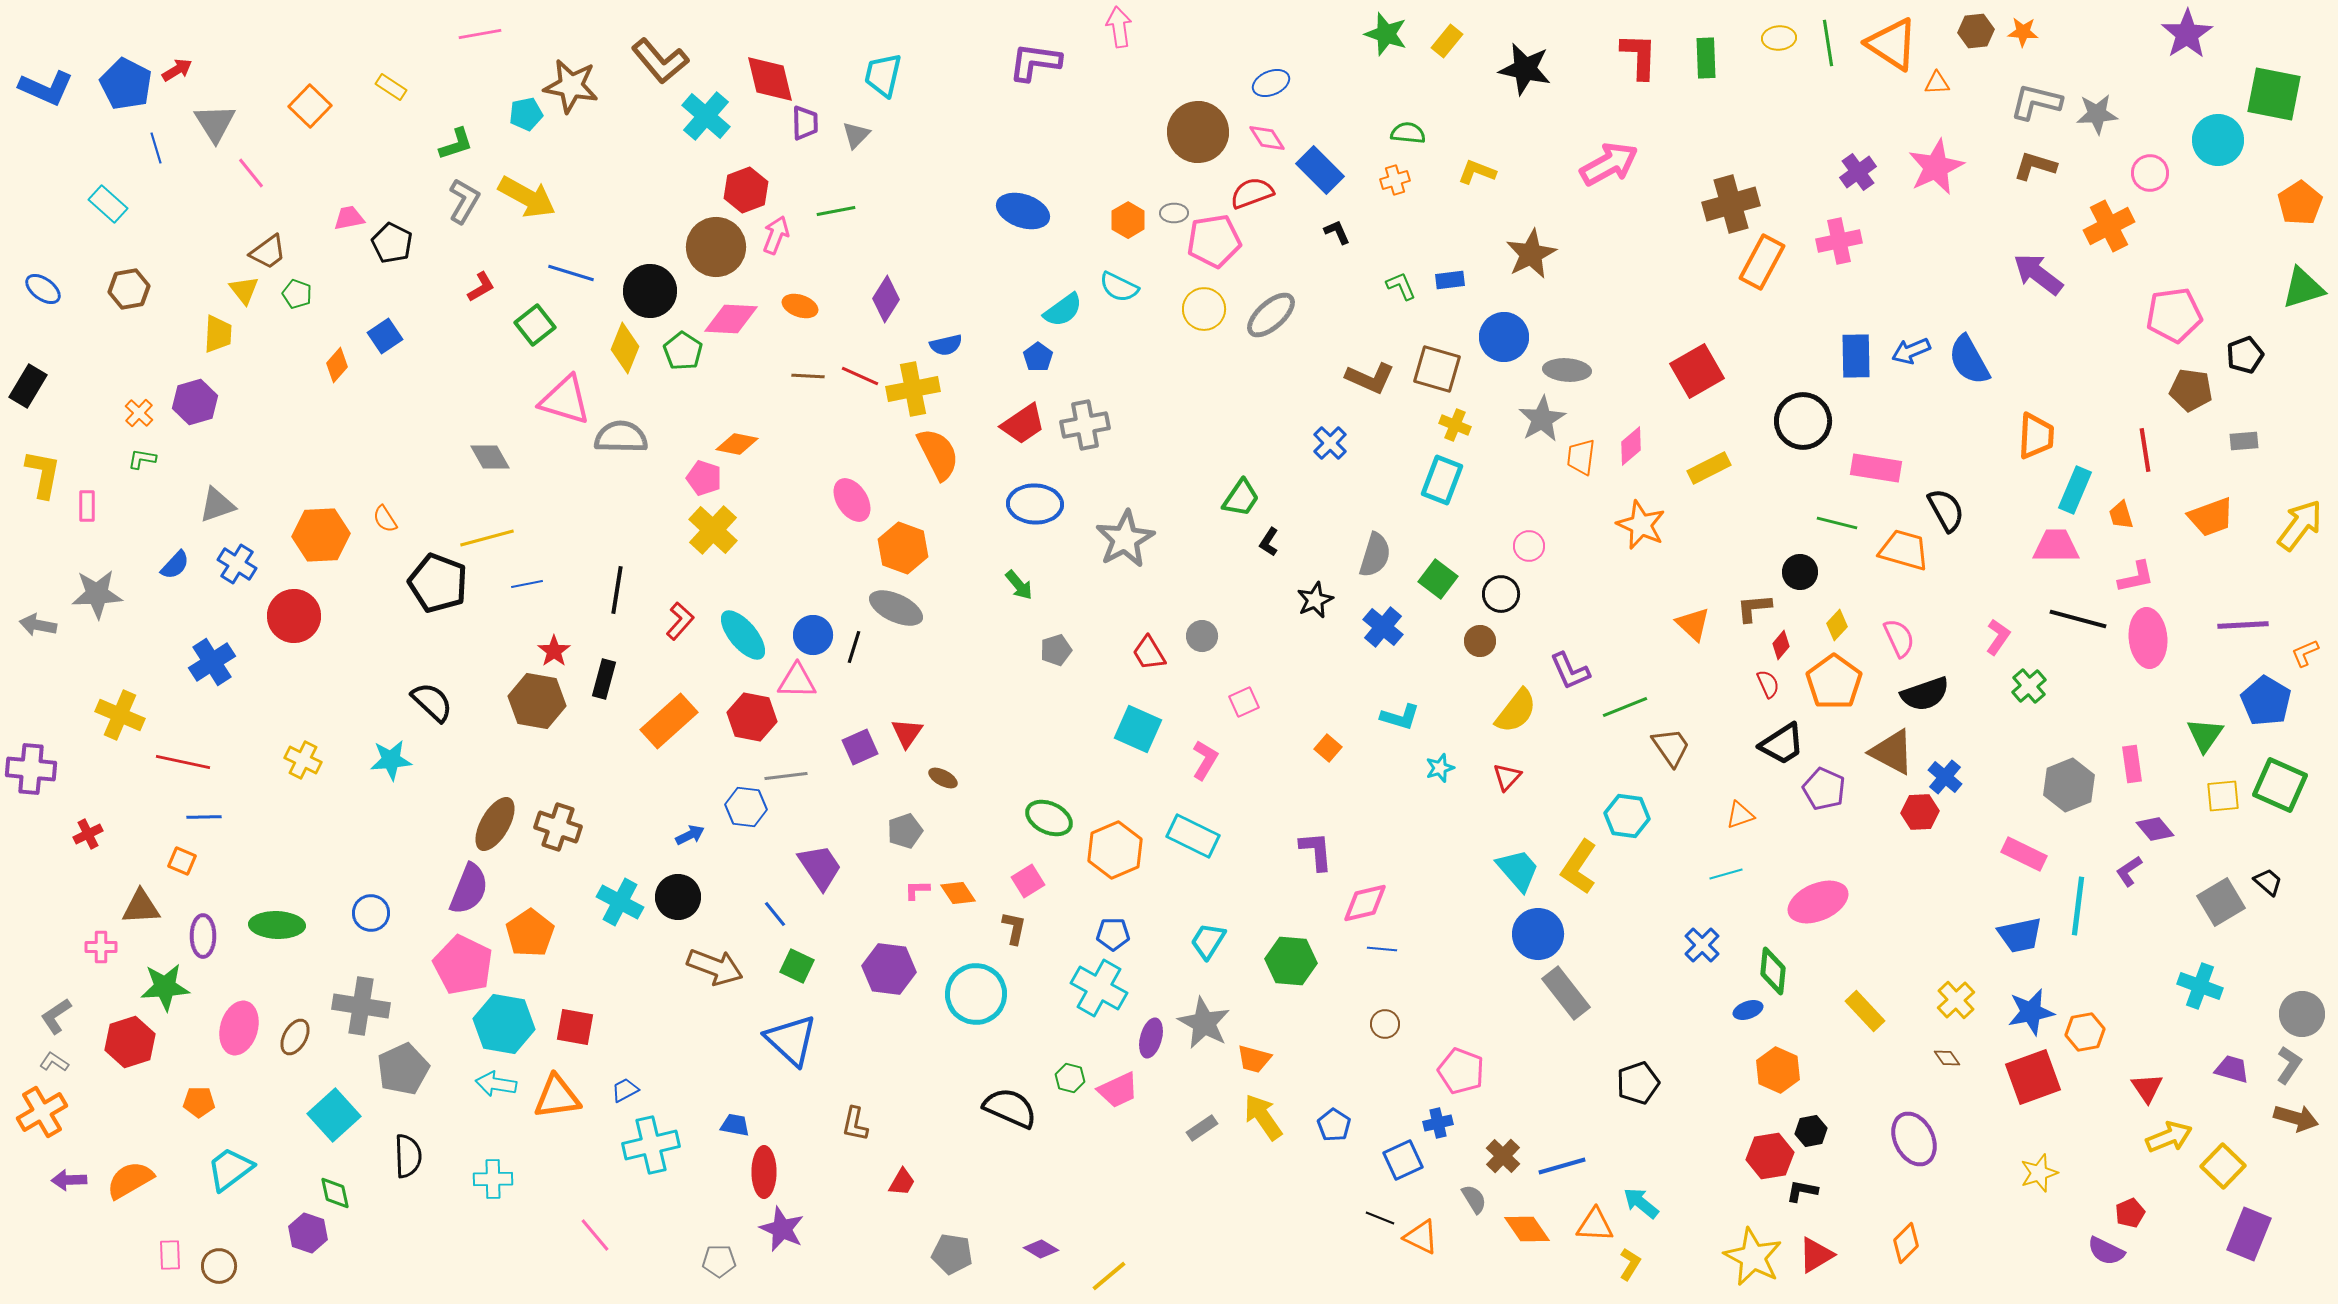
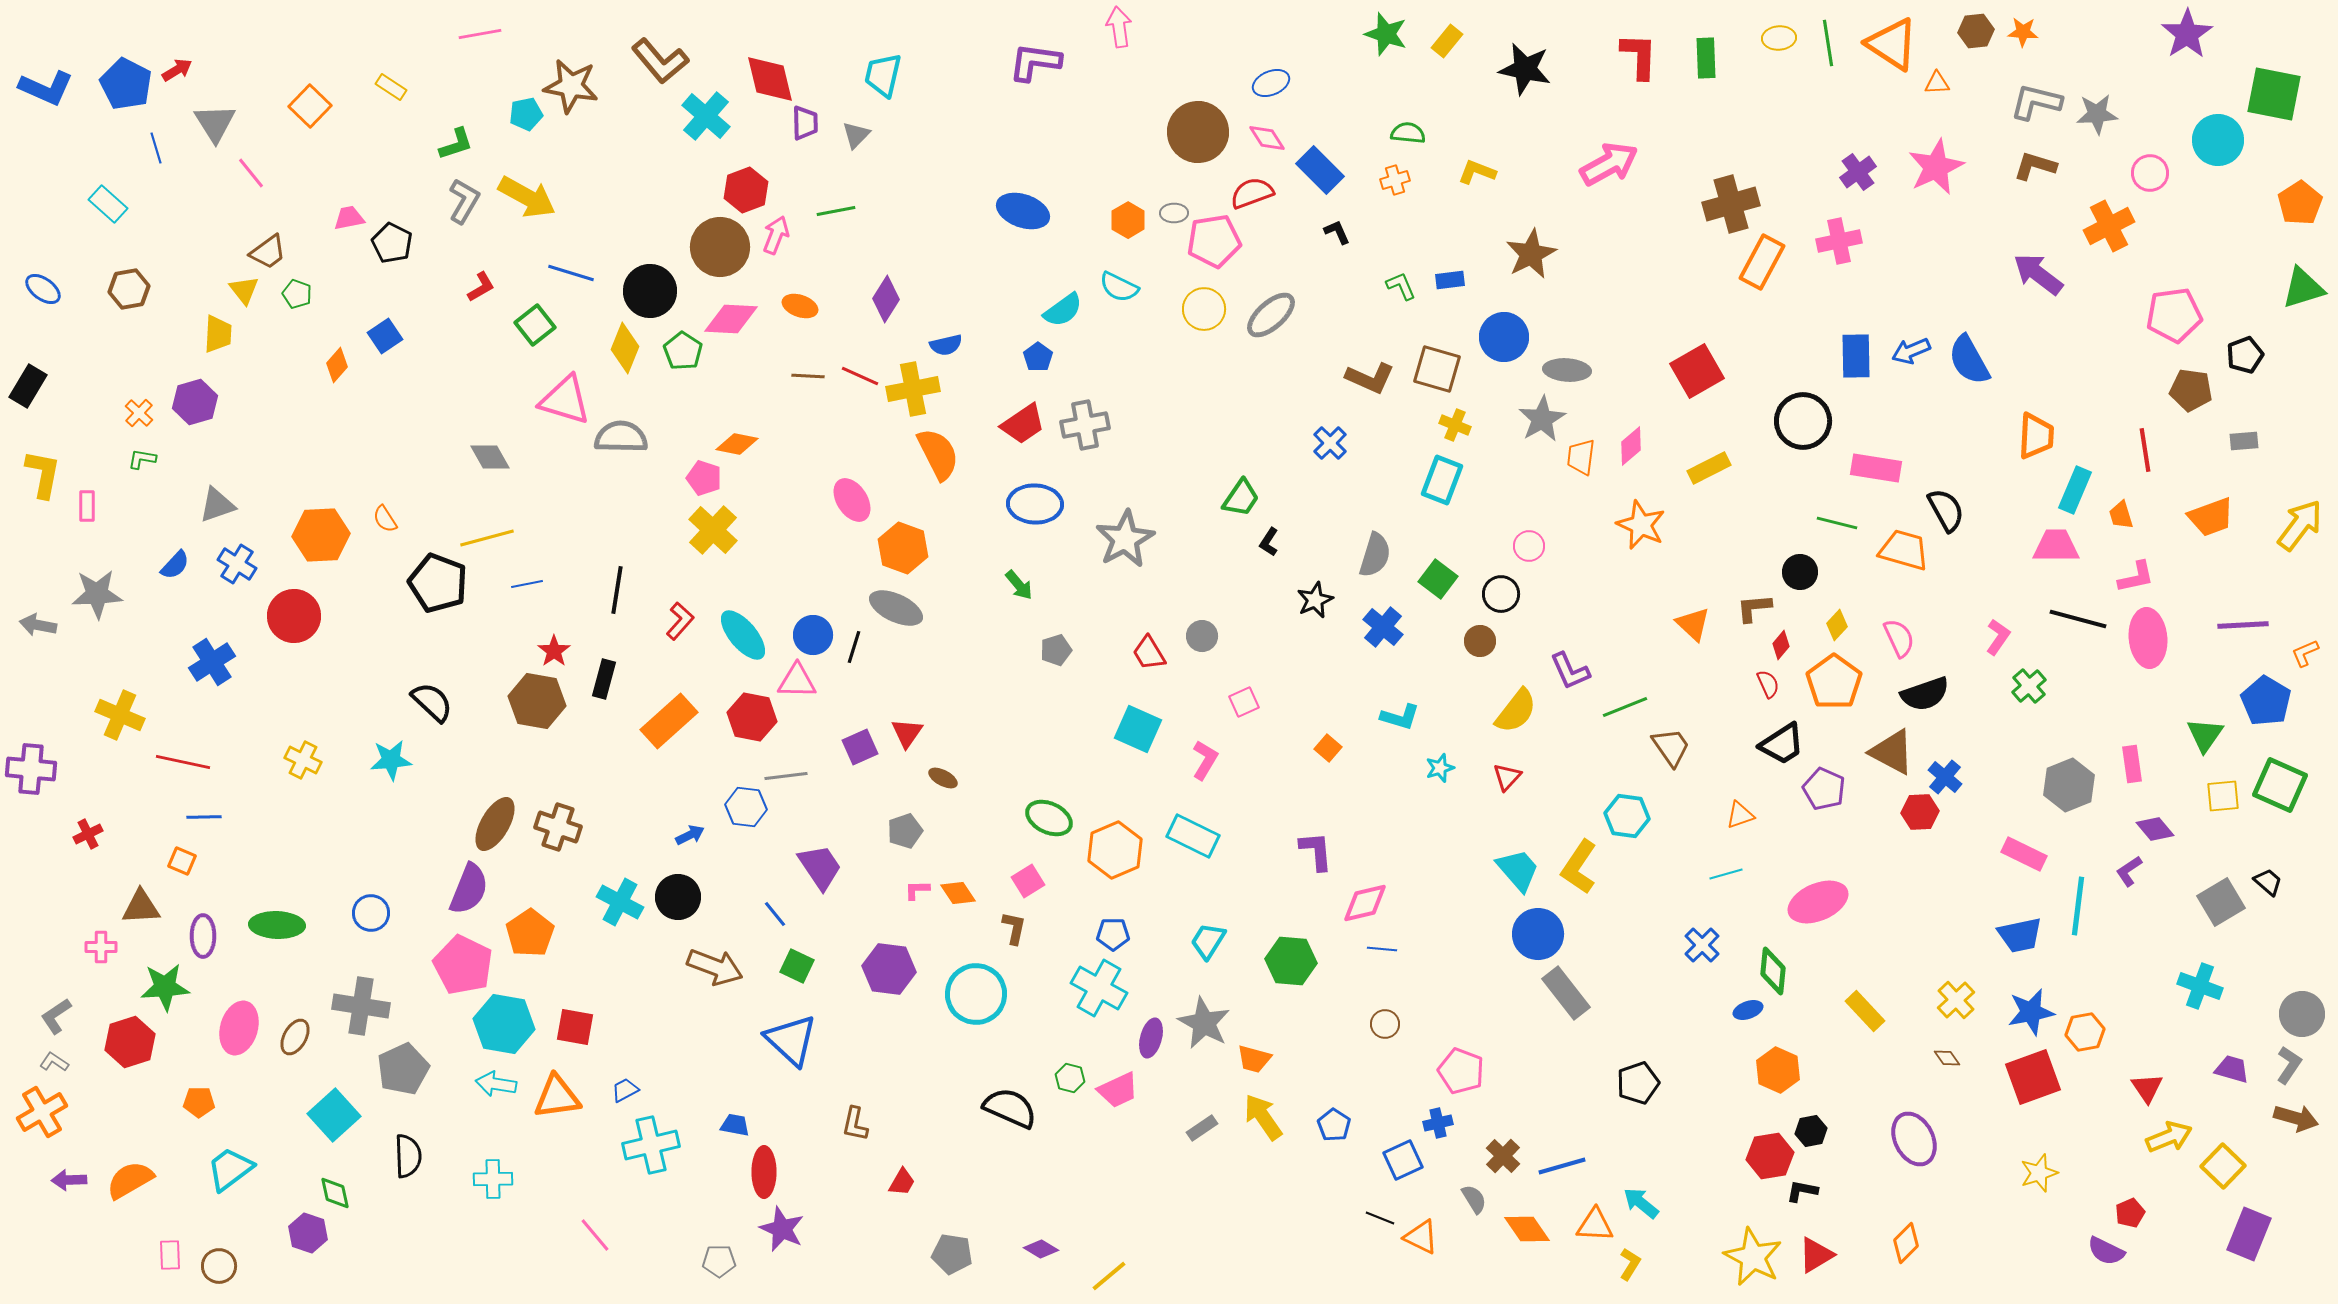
brown circle at (716, 247): moved 4 px right
